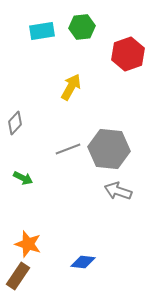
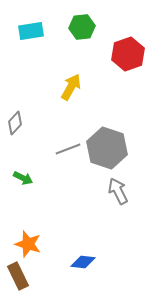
cyan rectangle: moved 11 px left
gray hexagon: moved 2 px left, 1 px up; rotated 12 degrees clockwise
gray arrow: rotated 44 degrees clockwise
brown rectangle: rotated 60 degrees counterclockwise
